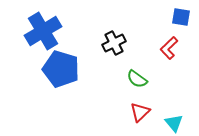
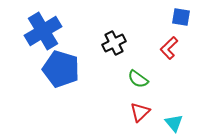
green semicircle: moved 1 px right
